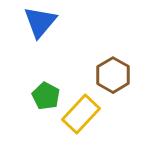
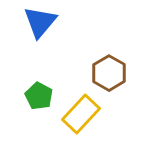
brown hexagon: moved 4 px left, 2 px up
green pentagon: moved 7 px left
